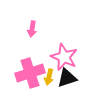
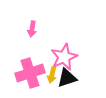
pink star: rotated 24 degrees clockwise
yellow arrow: moved 3 px right, 2 px up
